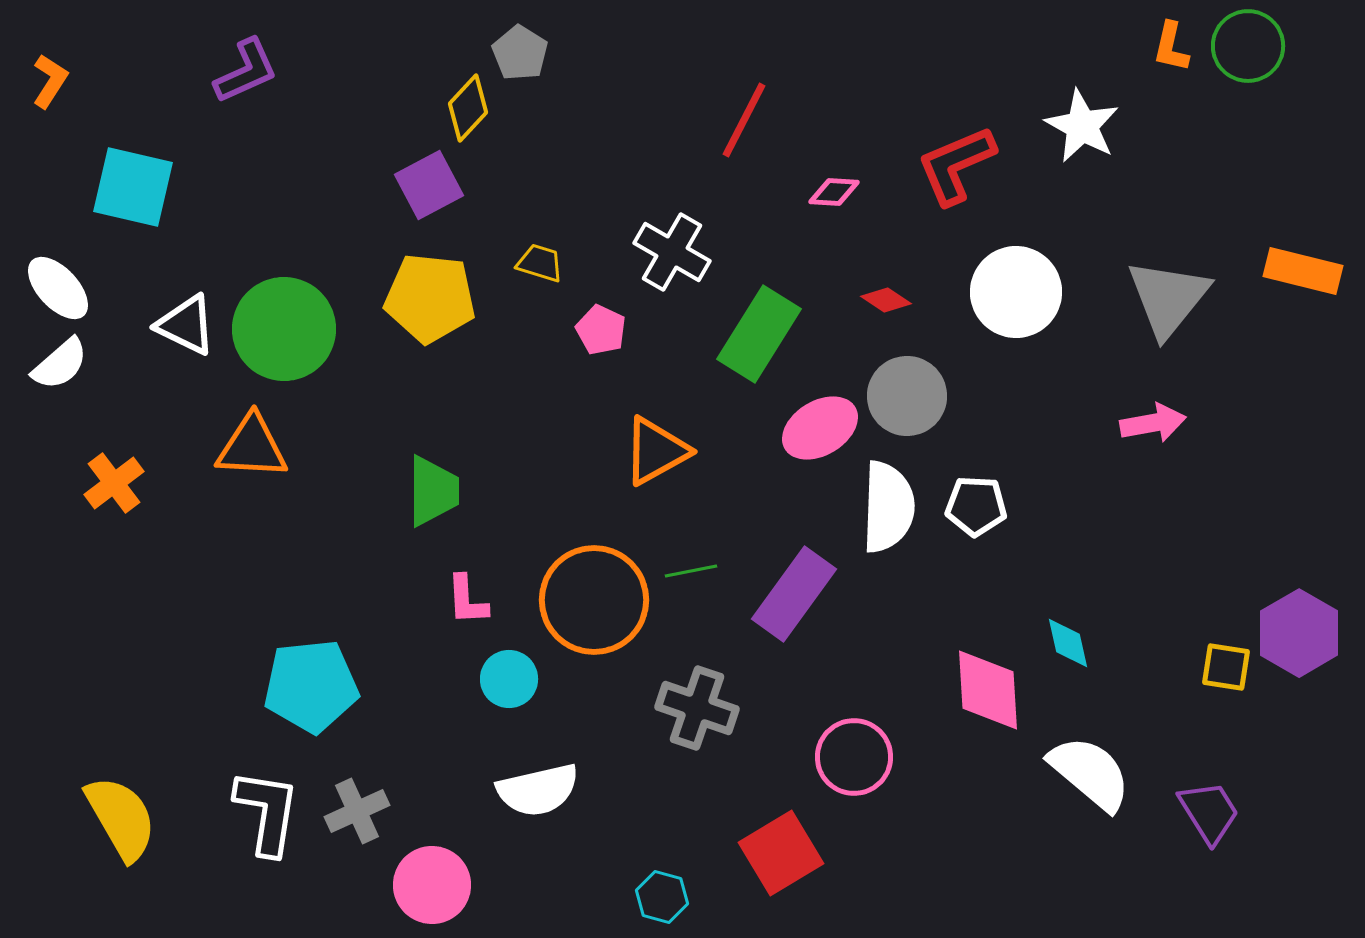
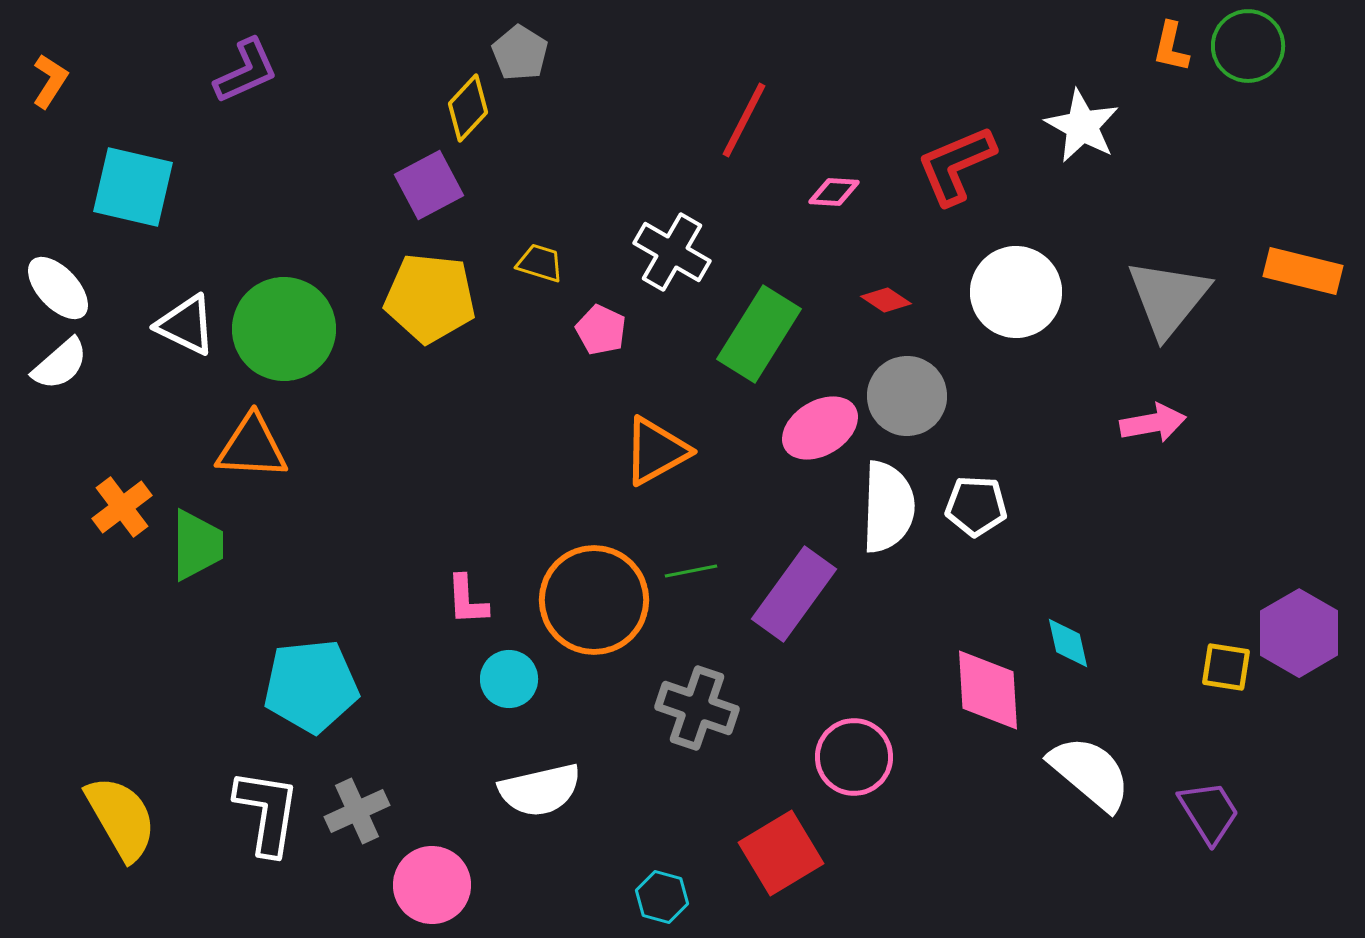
orange cross at (114, 483): moved 8 px right, 24 px down
green trapezoid at (433, 491): moved 236 px left, 54 px down
white semicircle at (538, 790): moved 2 px right
